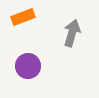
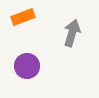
purple circle: moved 1 px left
